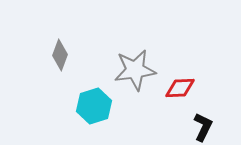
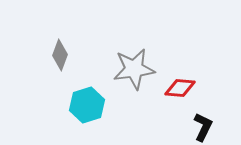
gray star: moved 1 px left, 1 px up
red diamond: rotated 8 degrees clockwise
cyan hexagon: moved 7 px left, 1 px up
